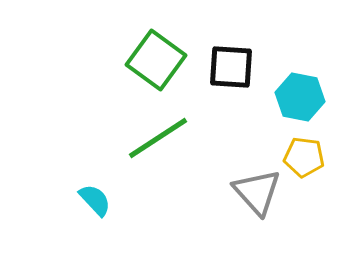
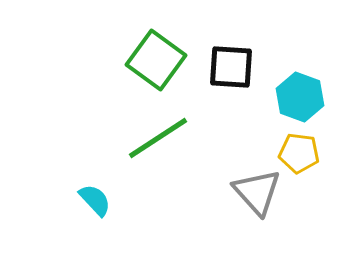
cyan hexagon: rotated 9 degrees clockwise
yellow pentagon: moved 5 px left, 4 px up
